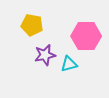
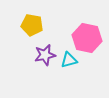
pink hexagon: moved 1 px right, 2 px down; rotated 12 degrees clockwise
cyan triangle: moved 4 px up
